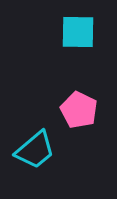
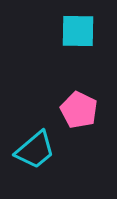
cyan square: moved 1 px up
